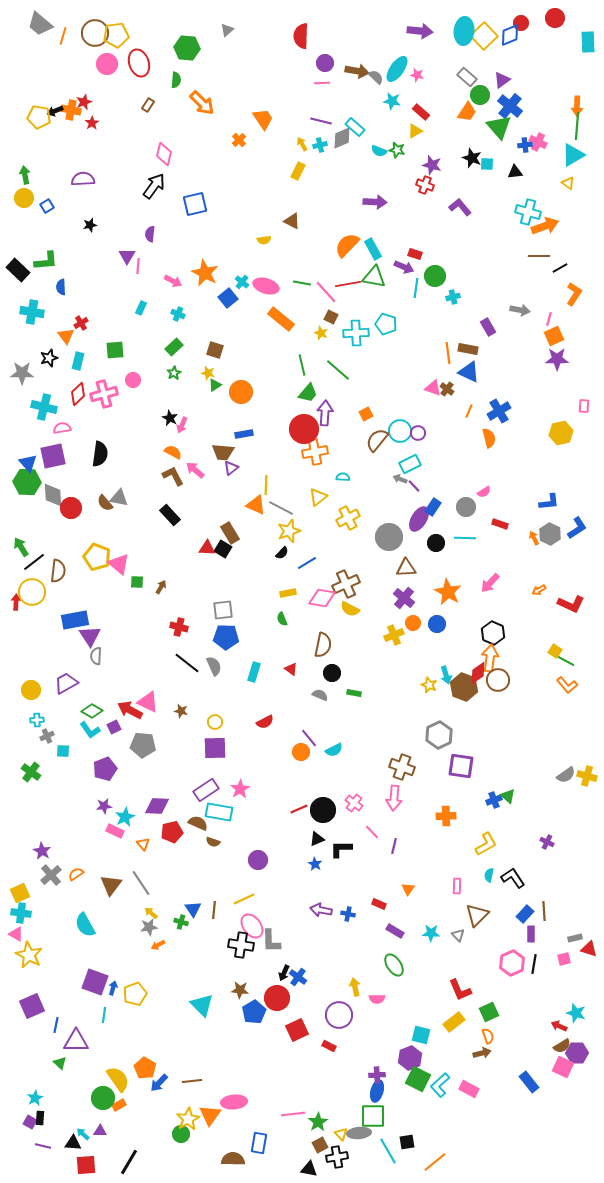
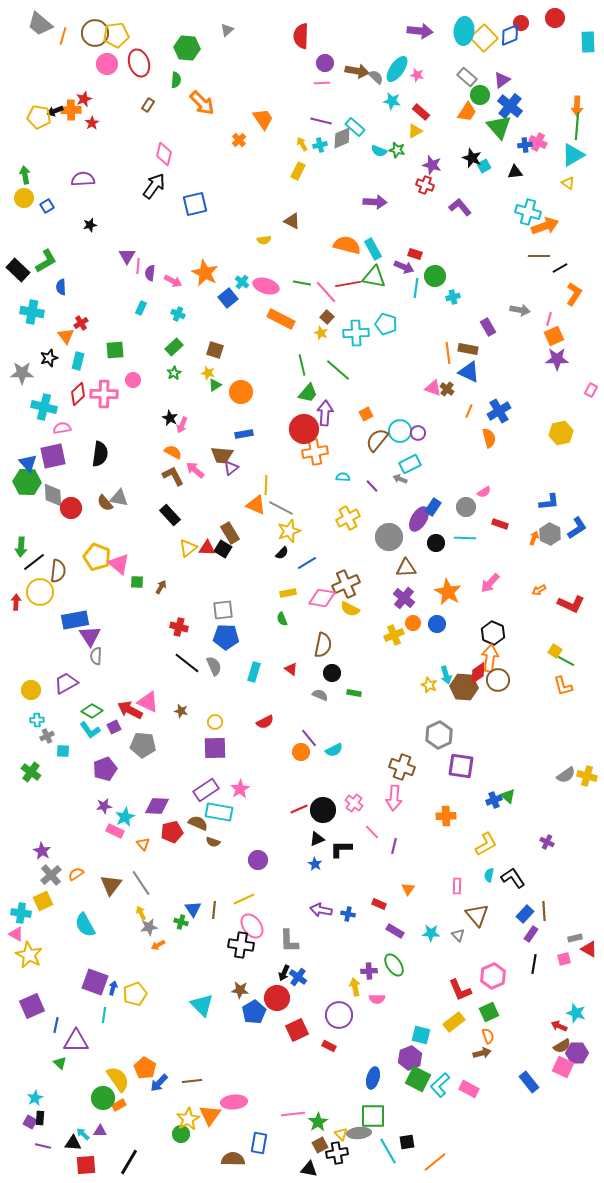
yellow square at (484, 36): moved 2 px down
red star at (84, 102): moved 3 px up
orange cross at (71, 110): rotated 12 degrees counterclockwise
cyan square at (487, 164): moved 3 px left, 2 px down; rotated 32 degrees counterclockwise
purple semicircle at (150, 234): moved 39 px down
orange semicircle at (347, 245): rotated 60 degrees clockwise
green L-shape at (46, 261): rotated 25 degrees counterclockwise
brown square at (331, 317): moved 4 px left; rotated 16 degrees clockwise
orange rectangle at (281, 319): rotated 12 degrees counterclockwise
pink cross at (104, 394): rotated 16 degrees clockwise
pink rectangle at (584, 406): moved 7 px right, 16 px up; rotated 24 degrees clockwise
brown trapezoid at (223, 452): moved 1 px left, 3 px down
purple line at (414, 486): moved 42 px left
yellow triangle at (318, 497): moved 130 px left, 51 px down
orange arrow at (534, 538): rotated 48 degrees clockwise
green arrow at (21, 547): rotated 144 degrees counterclockwise
yellow circle at (32, 592): moved 8 px right
orange L-shape at (567, 685): moved 4 px left, 1 px down; rotated 25 degrees clockwise
brown hexagon at (464, 687): rotated 16 degrees counterclockwise
yellow square at (20, 893): moved 23 px right, 8 px down
yellow arrow at (151, 913): moved 10 px left; rotated 24 degrees clockwise
brown triangle at (477, 915): rotated 25 degrees counterclockwise
purple rectangle at (531, 934): rotated 35 degrees clockwise
gray L-shape at (271, 941): moved 18 px right
red triangle at (589, 949): rotated 12 degrees clockwise
pink hexagon at (512, 963): moved 19 px left, 13 px down
purple cross at (377, 1075): moved 8 px left, 104 px up
blue ellipse at (377, 1091): moved 4 px left, 13 px up
black cross at (337, 1157): moved 4 px up
